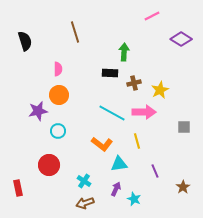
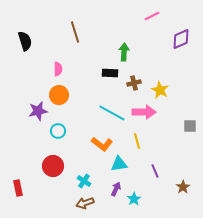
purple diamond: rotated 55 degrees counterclockwise
yellow star: rotated 18 degrees counterclockwise
gray square: moved 6 px right, 1 px up
red circle: moved 4 px right, 1 px down
cyan star: rotated 16 degrees clockwise
